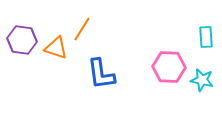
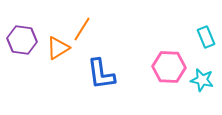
cyan rectangle: rotated 20 degrees counterclockwise
orange triangle: moved 2 px right; rotated 50 degrees counterclockwise
